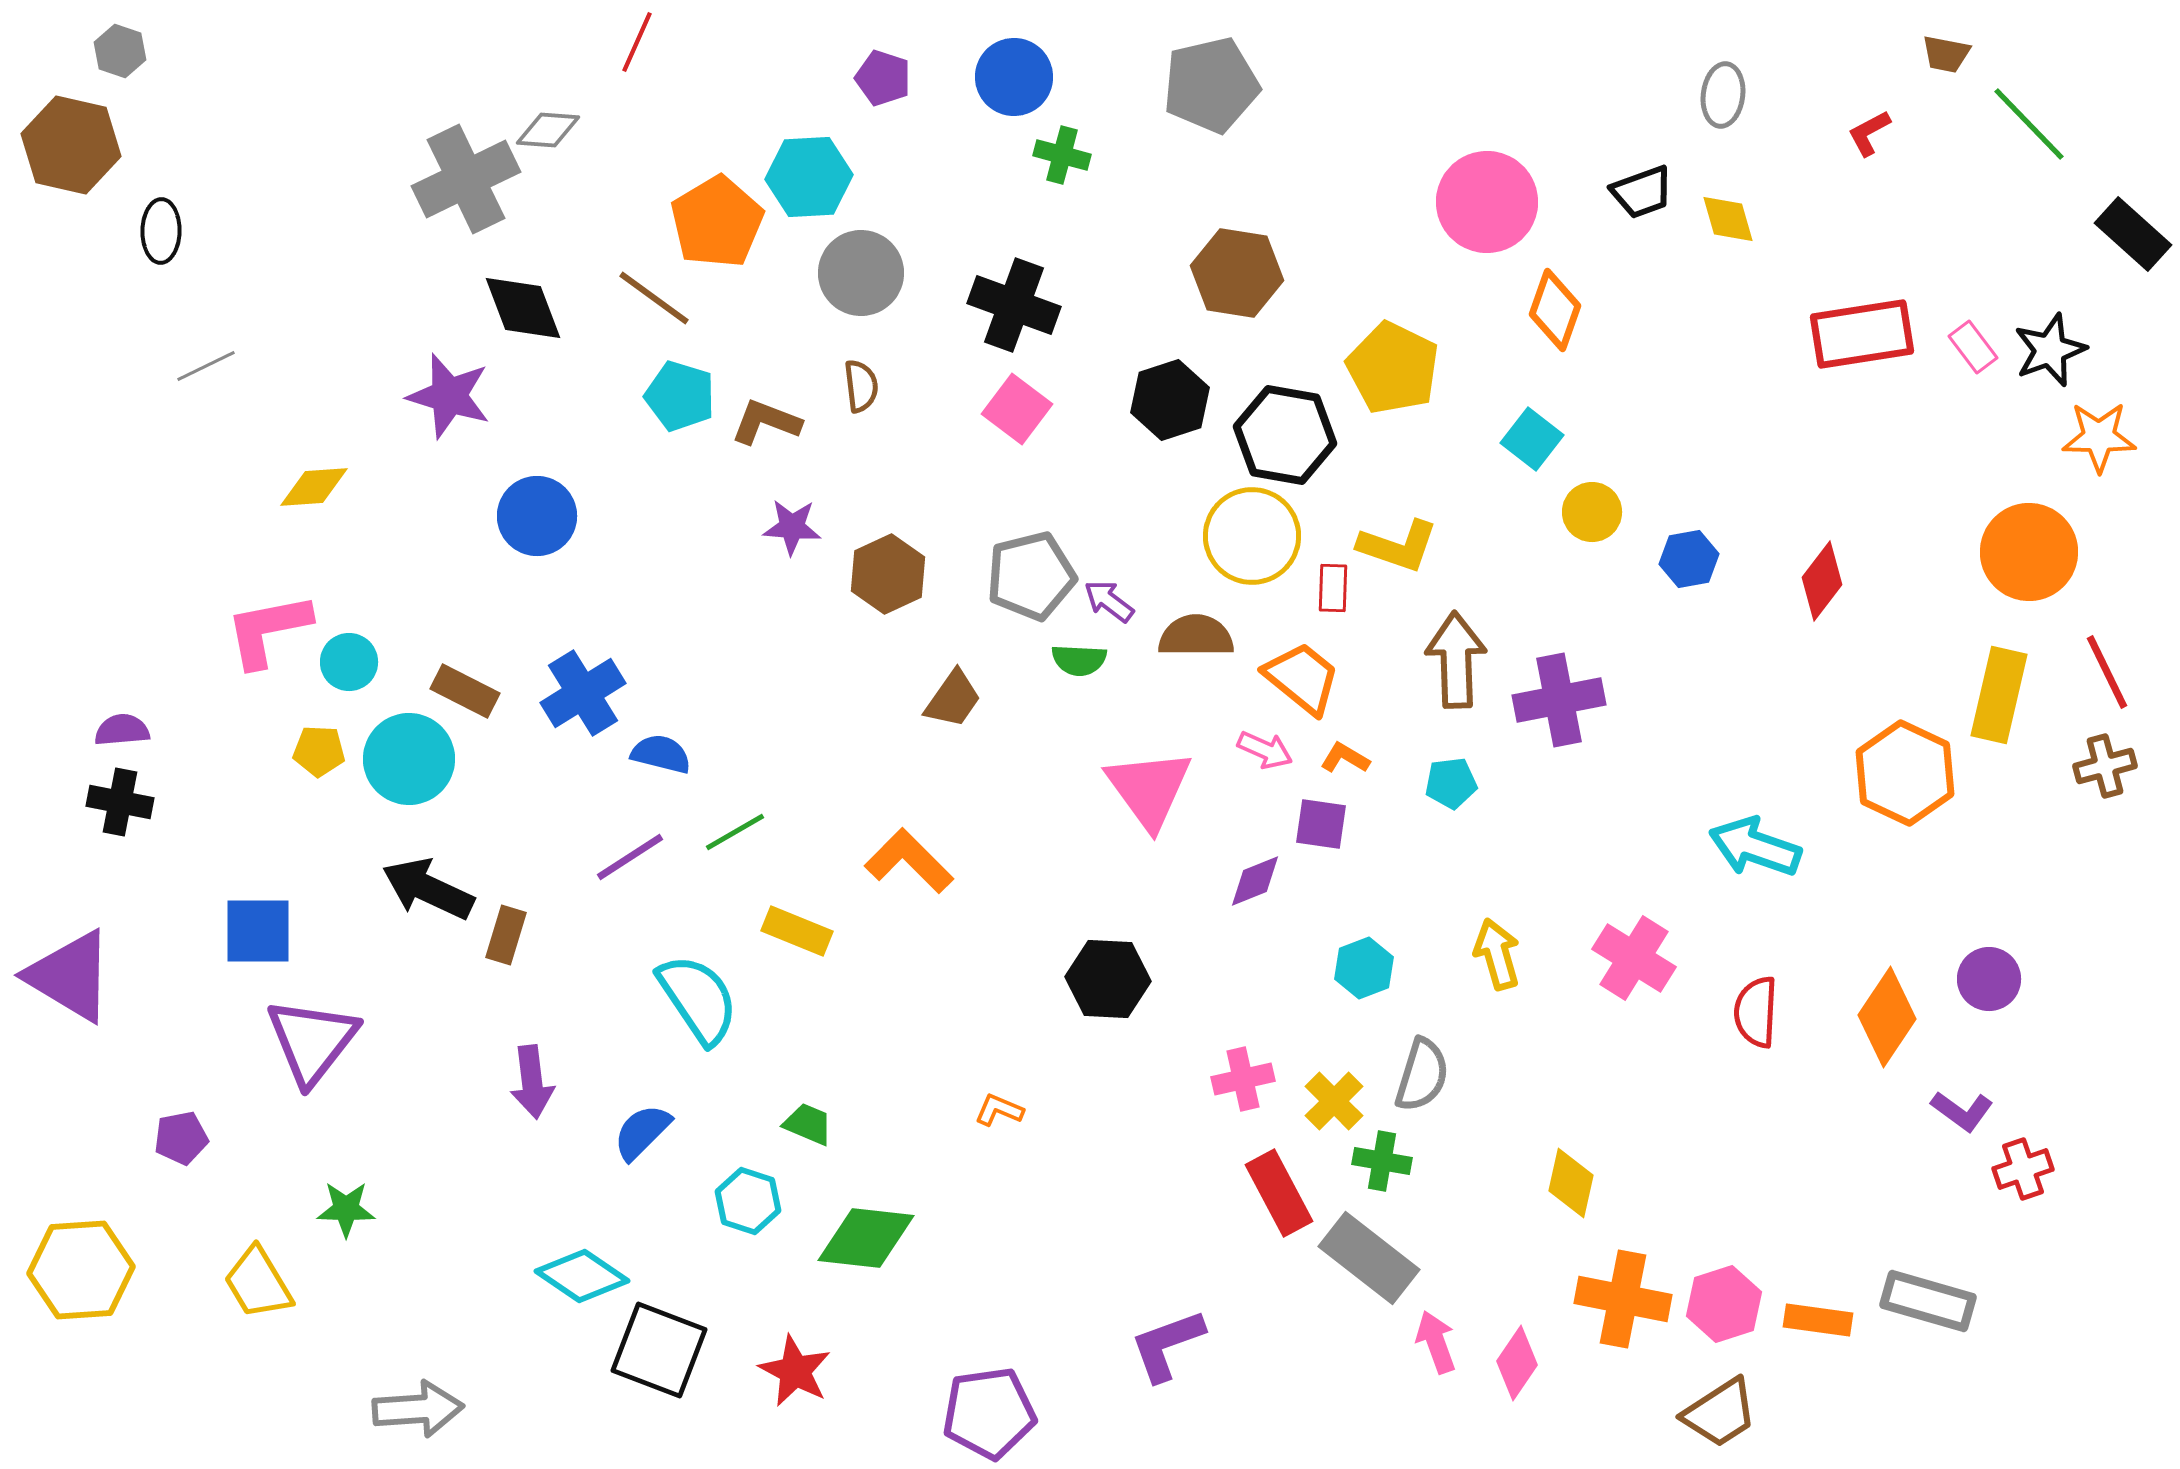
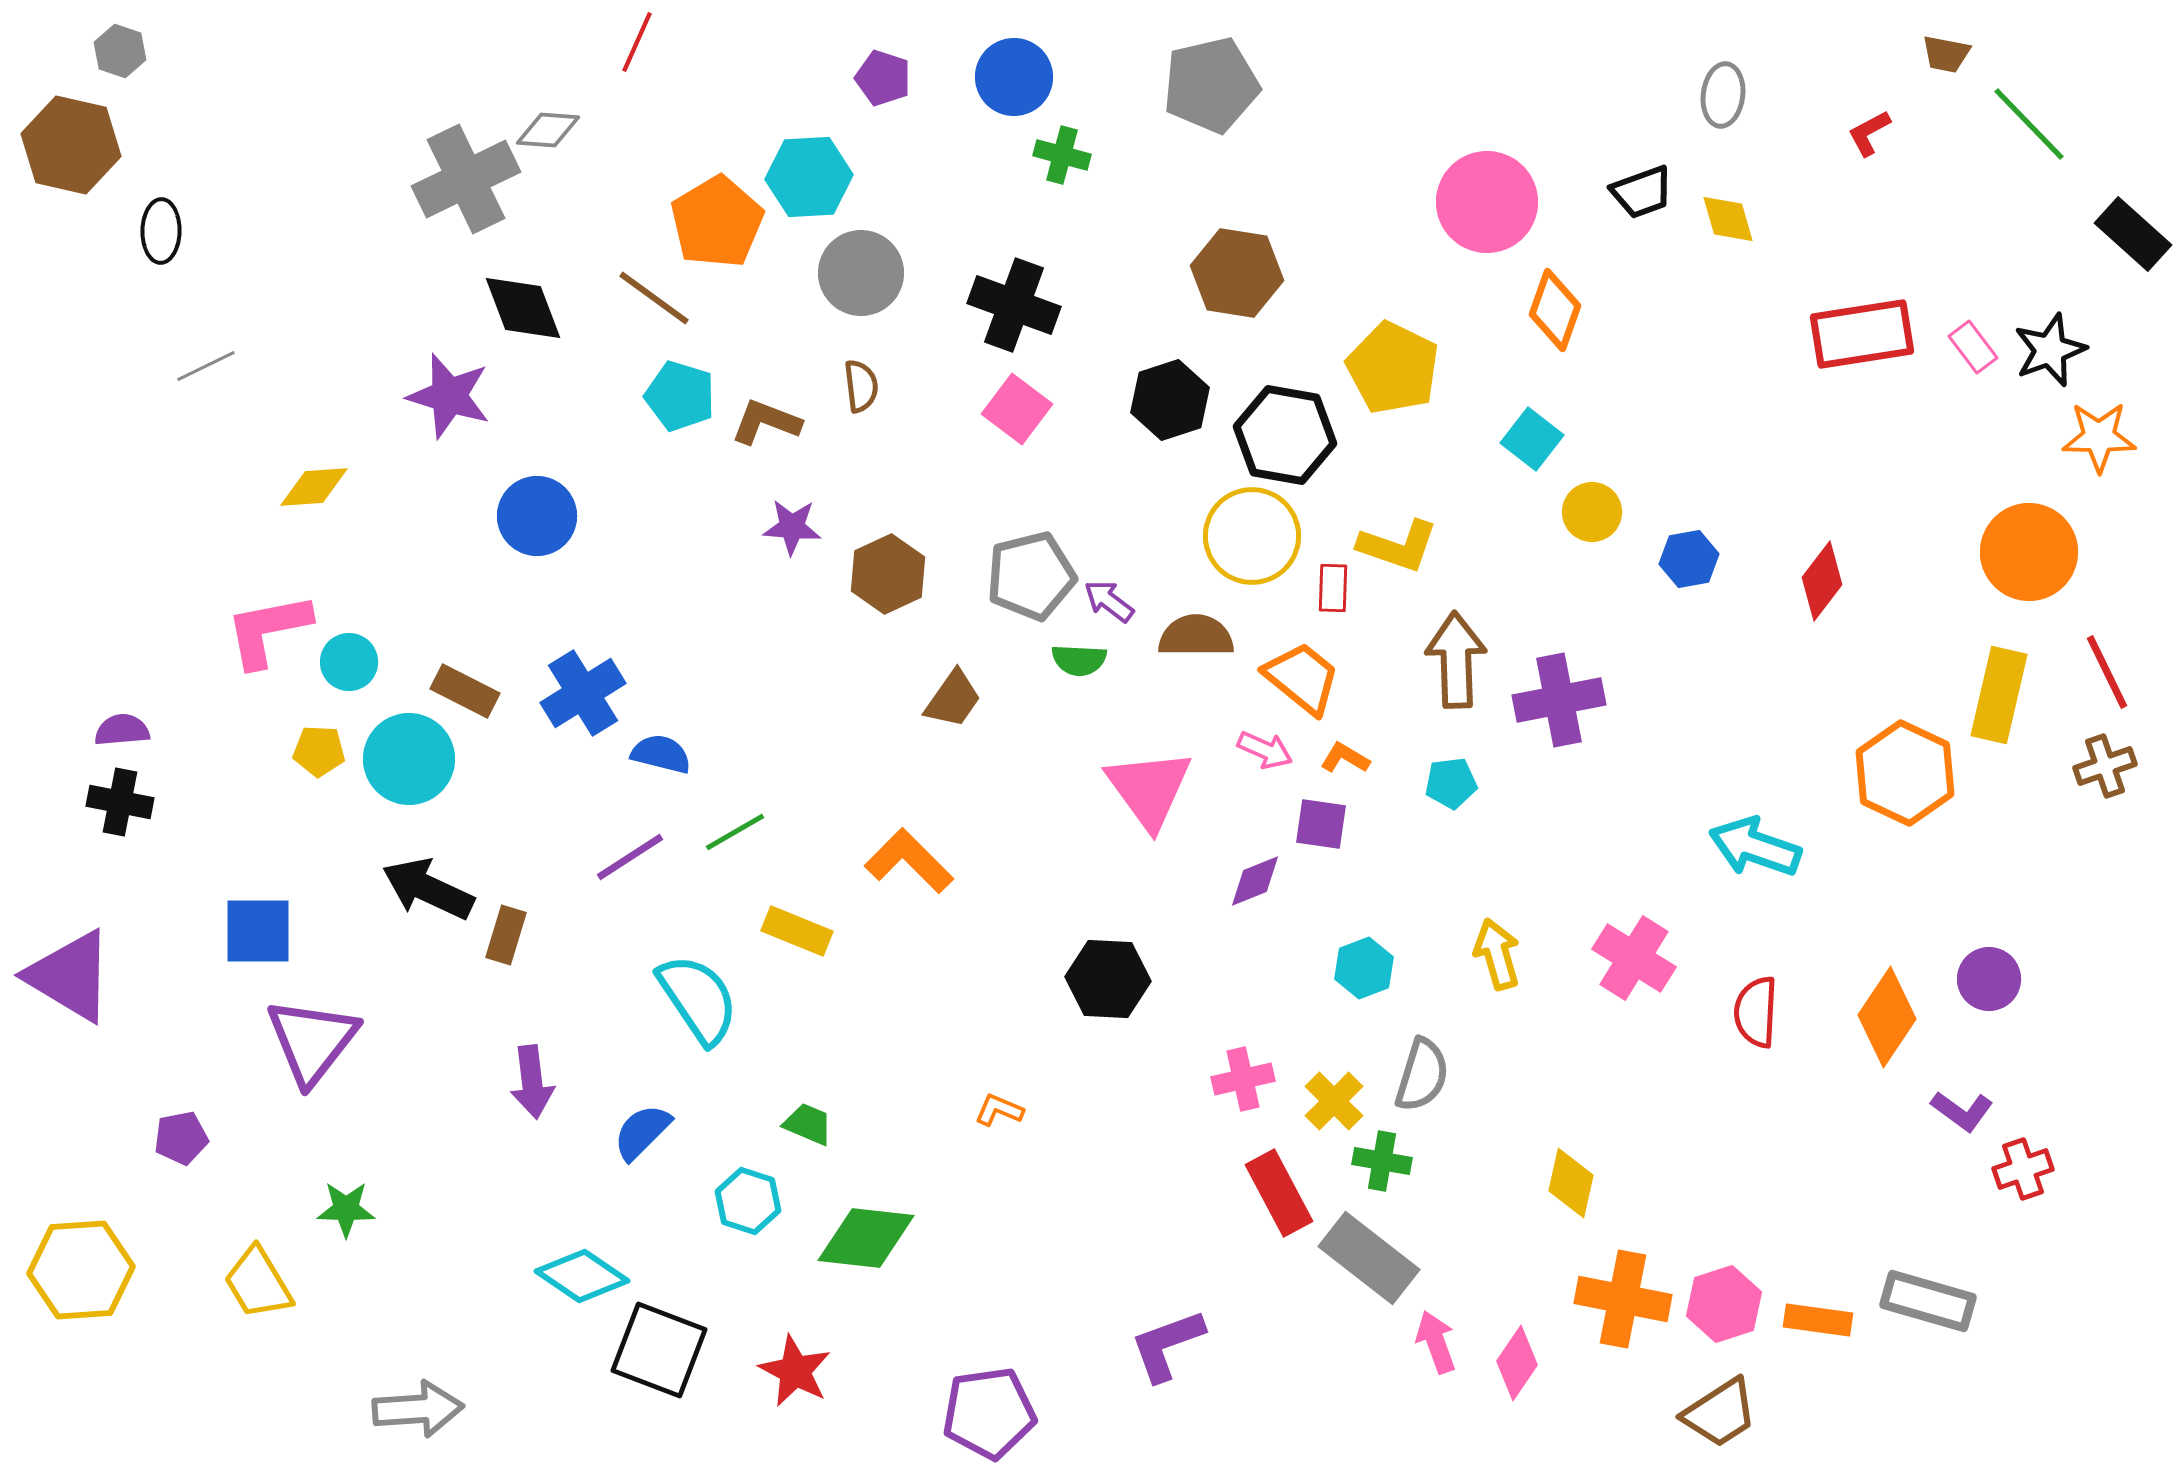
brown cross at (2105, 766): rotated 4 degrees counterclockwise
